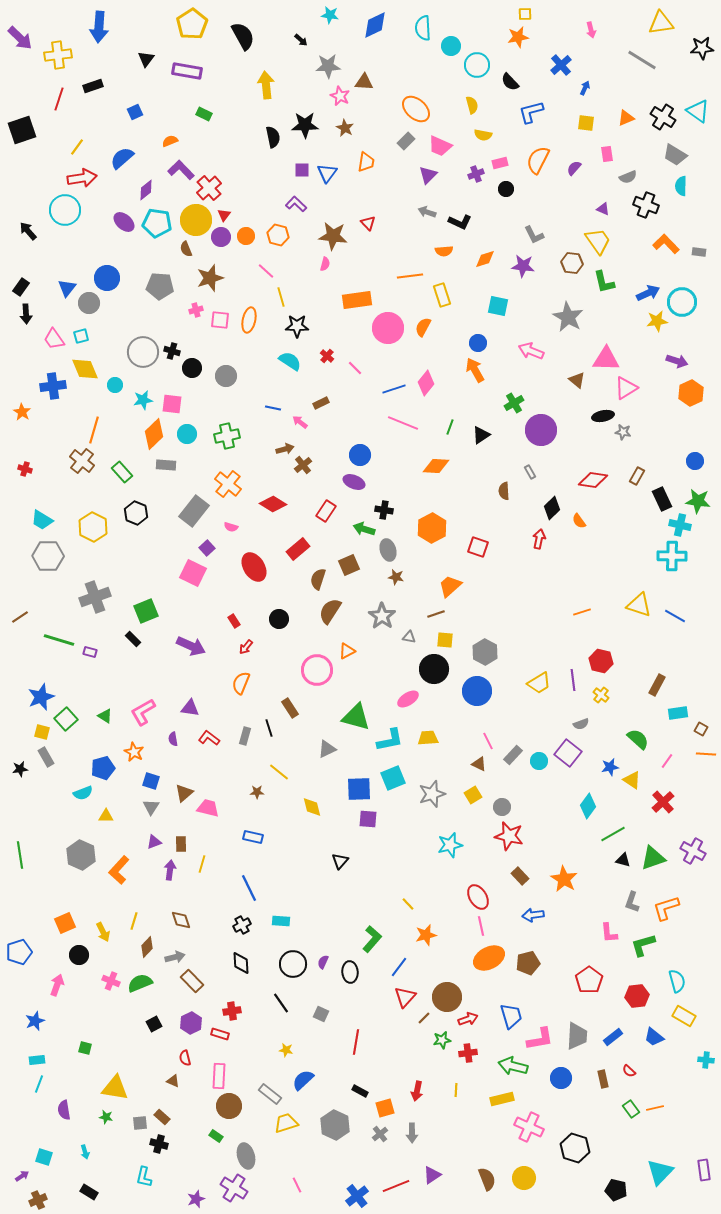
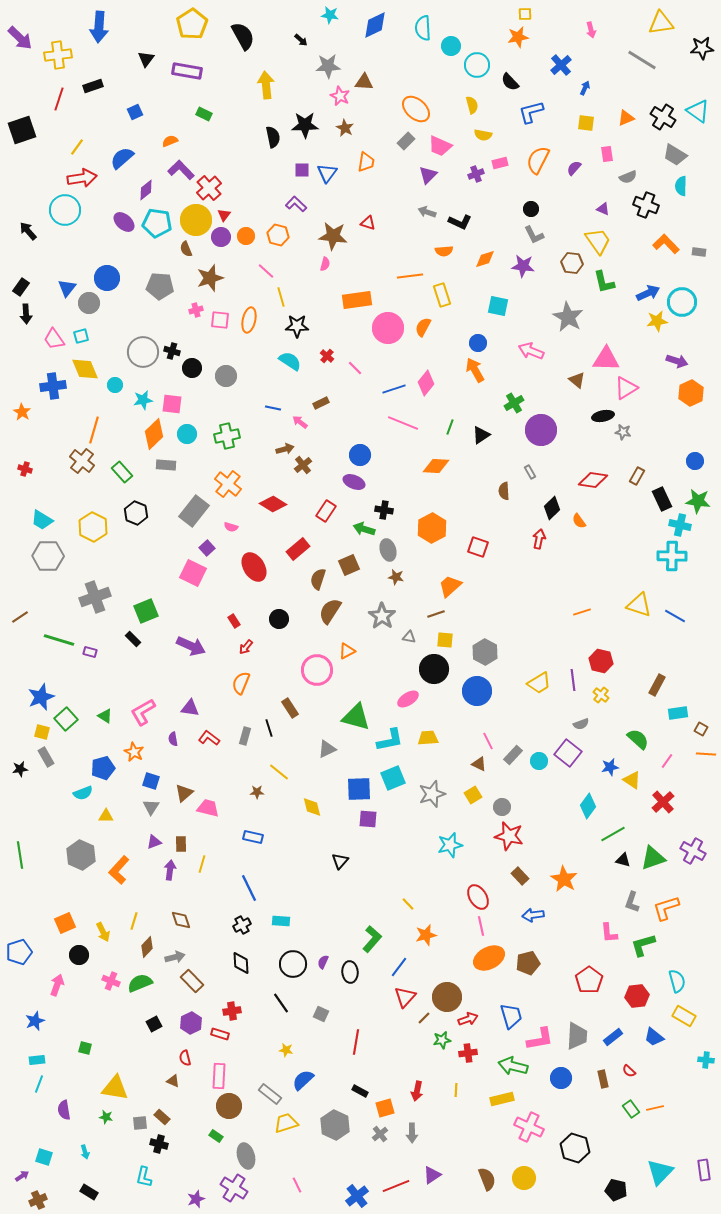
black circle at (506, 189): moved 25 px right, 20 px down
red triangle at (368, 223): rotated 28 degrees counterclockwise
